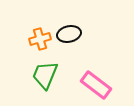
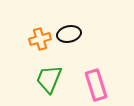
green trapezoid: moved 4 px right, 4 px down
pink rectangle: rotated 36 degrees clockwise
